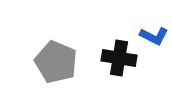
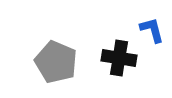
blue L-shape: moved 2 px left, 6 px up; rotated 132 degrees counterclockwise
